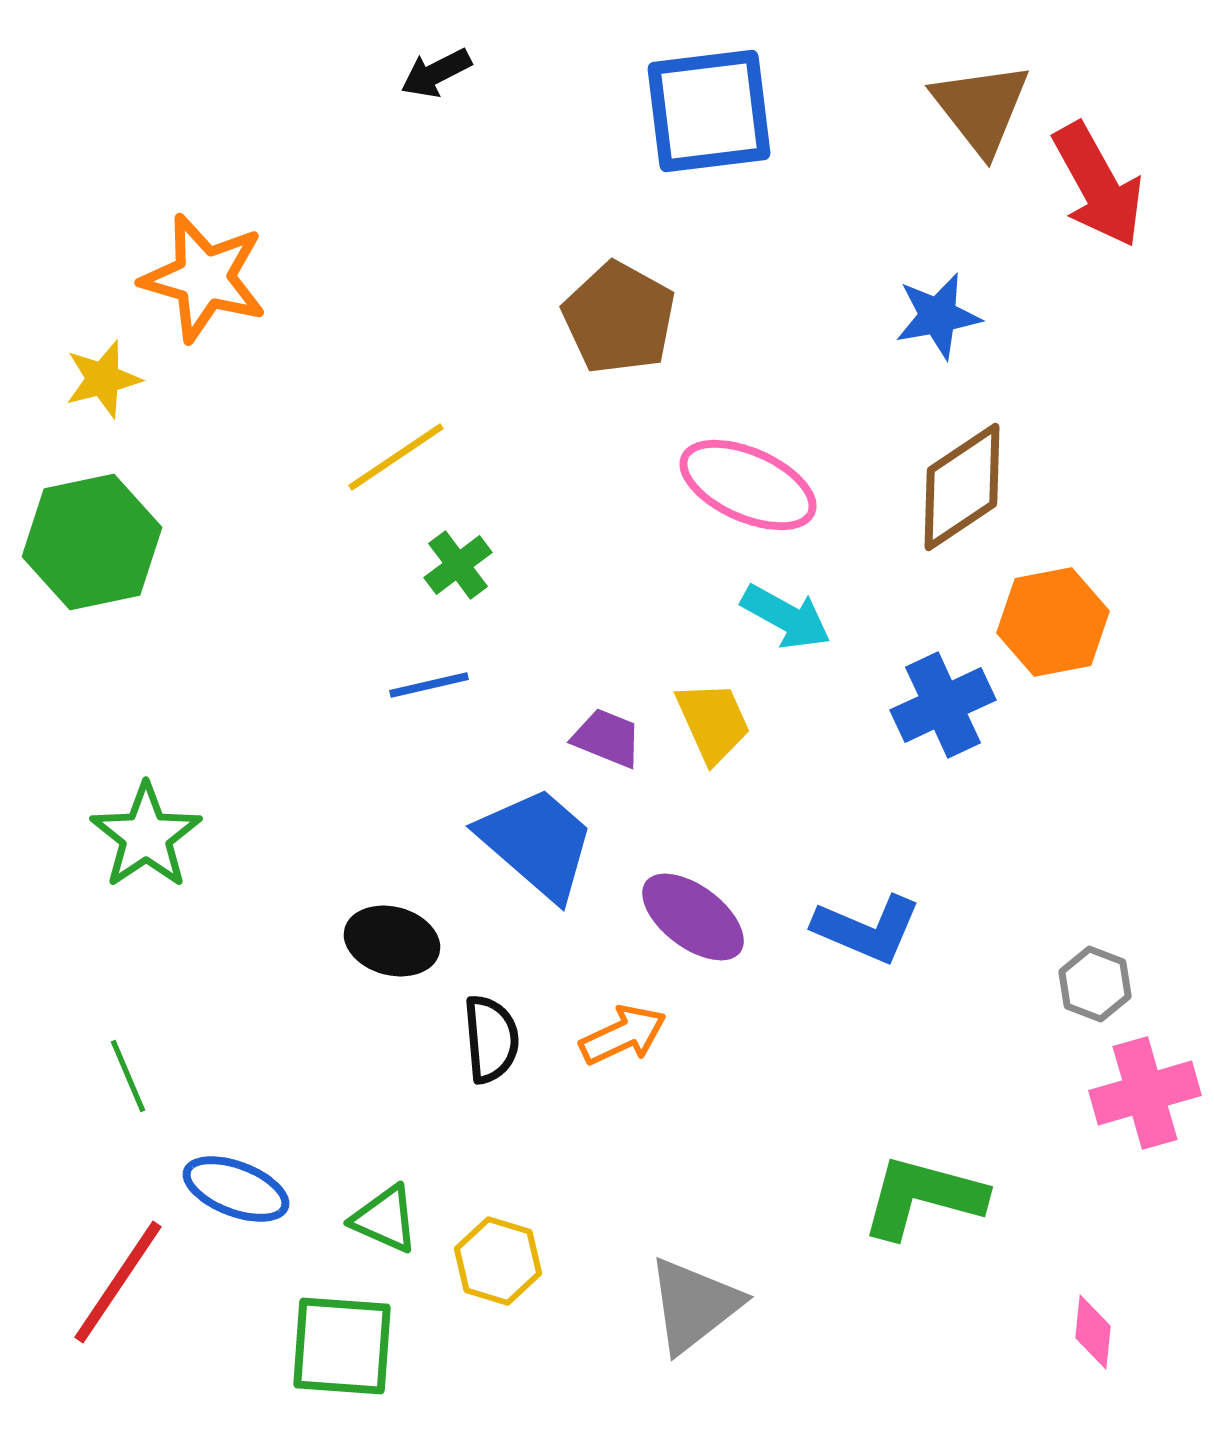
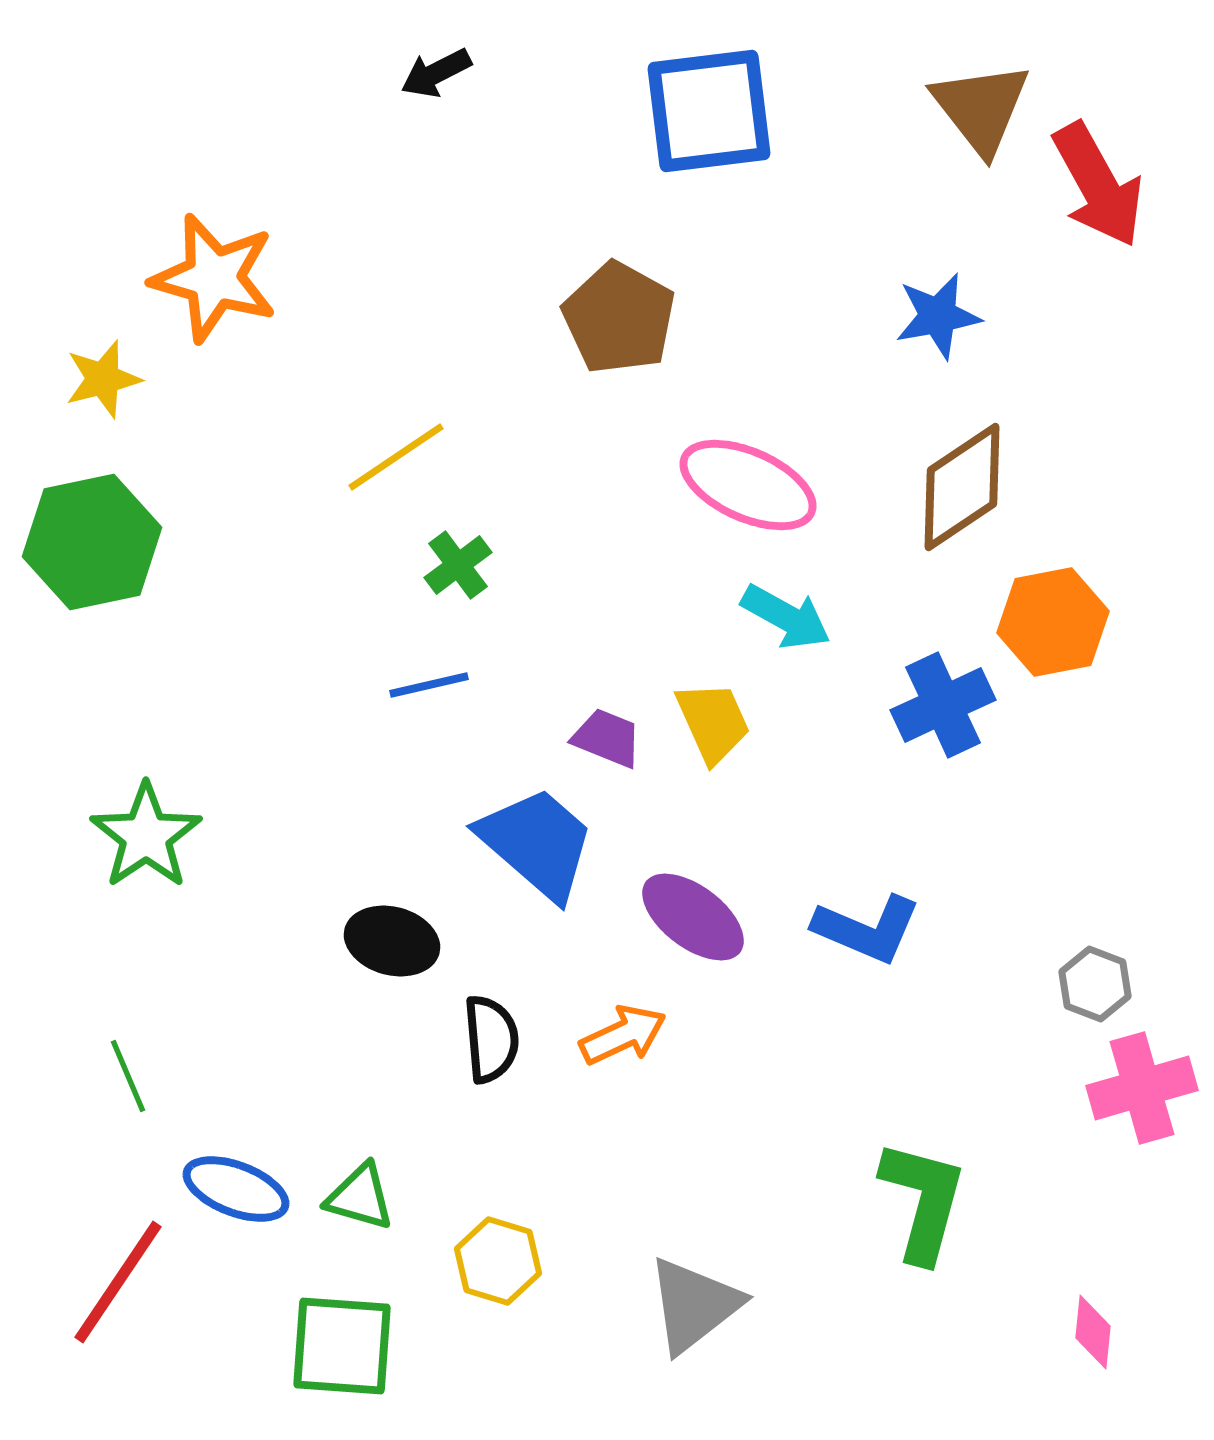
orange star: moved 10 px right
pink cross: moved 3 px left, 5 px up
green L-shape: moved 4 px down; rotated 90 degrees clockwise
green triangle: moved 25 px left, 22 px up; rotated 8 degrees counterclockwise
